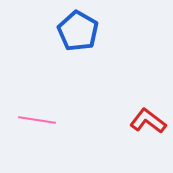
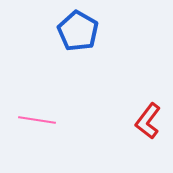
red L-shape: rotated 90 degrees counterclockwise
